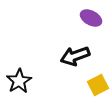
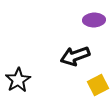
purple ellipse: moved 3 px right, 2 px down; rotated 30 degrees counterclockwise
black star: moved 1 px left, 1 px up
